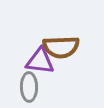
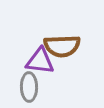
brown semicircle: moved 1 px right, 1 px up
